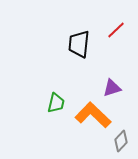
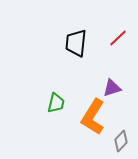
red line: moved 2 px right, 8 px down
black trapezoid: moved 3 px left, 1 px up
orange L-shape: moved 2 px down; rotated 102 degrees counterclockwise
